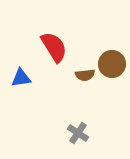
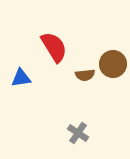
brown circle: moved 1 px right
